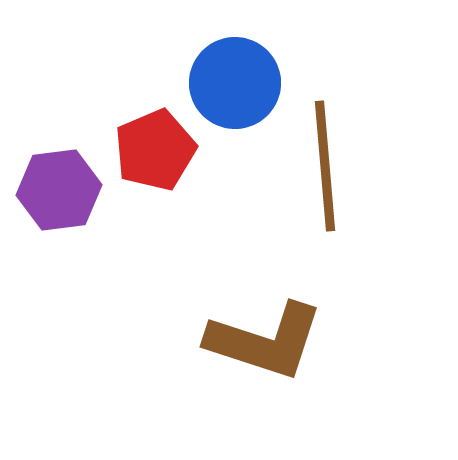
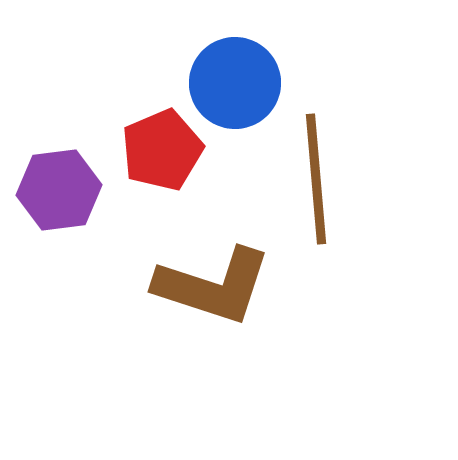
red pentagon: moved 7 px right
brown line: moved 9 px left, 13 px down
brown L-shape: moved 52 px left, 55 px up
